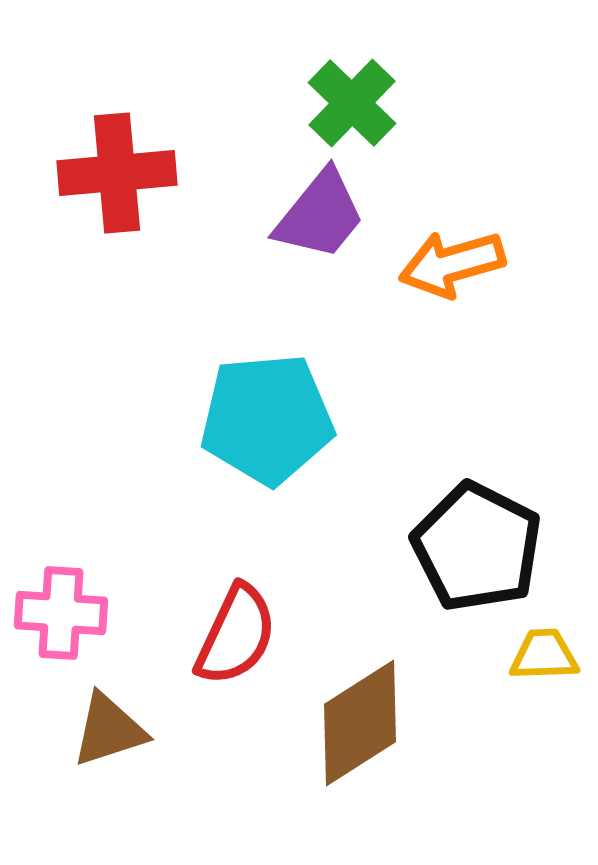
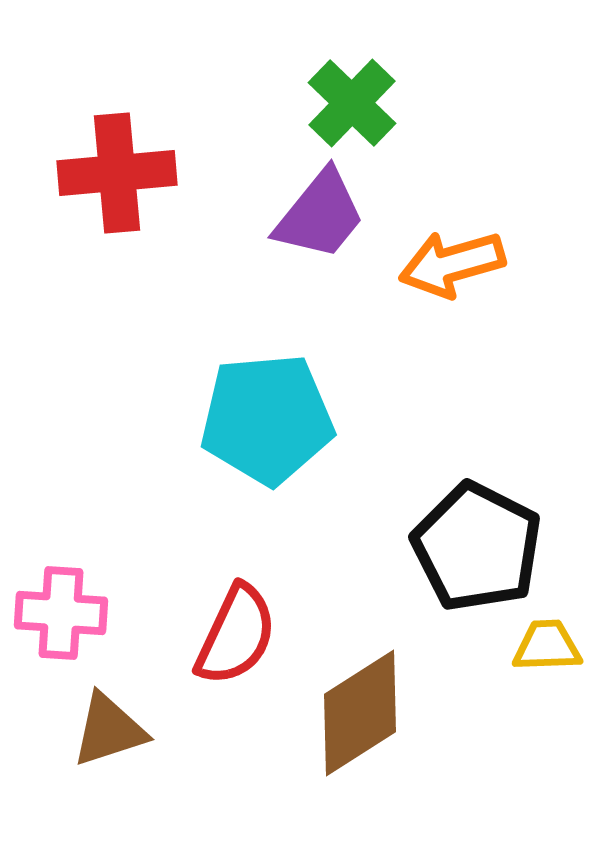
yellow trapezoid: moved 3 px right, 9 px up
brown diamond: moved 10 px up
